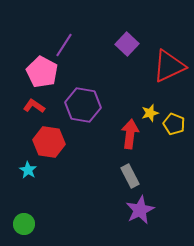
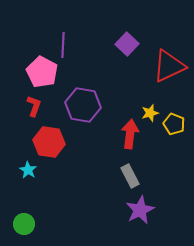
purple line: moved 1 px left; rotated 30 degrees counterclockwise
red L-shape: rotated 75 degrees clockwise
